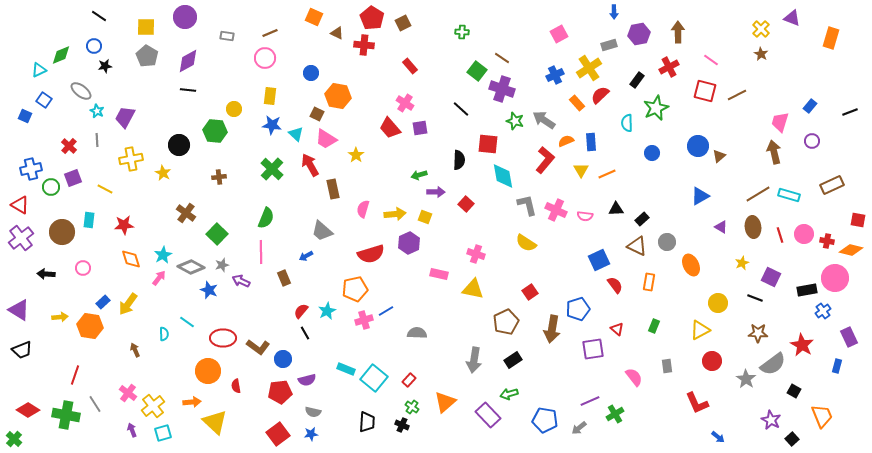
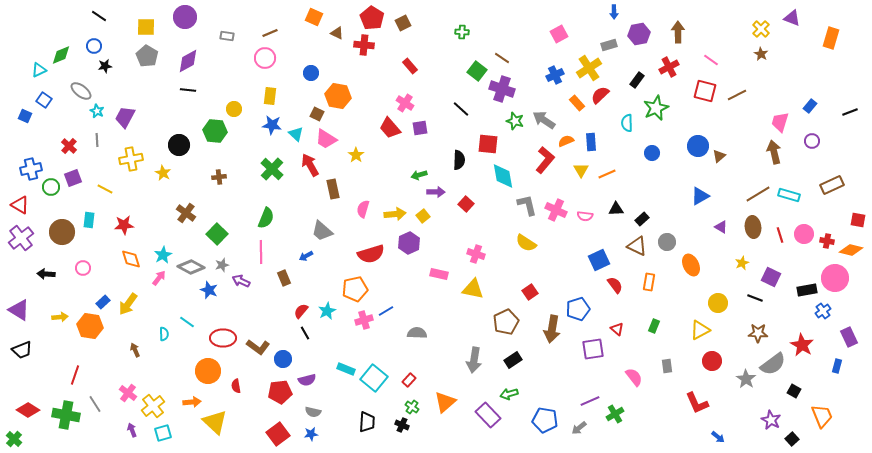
yellow square at (425, 217): moved 2 px left, 1 px up; rotated 32 degrees clockwise
